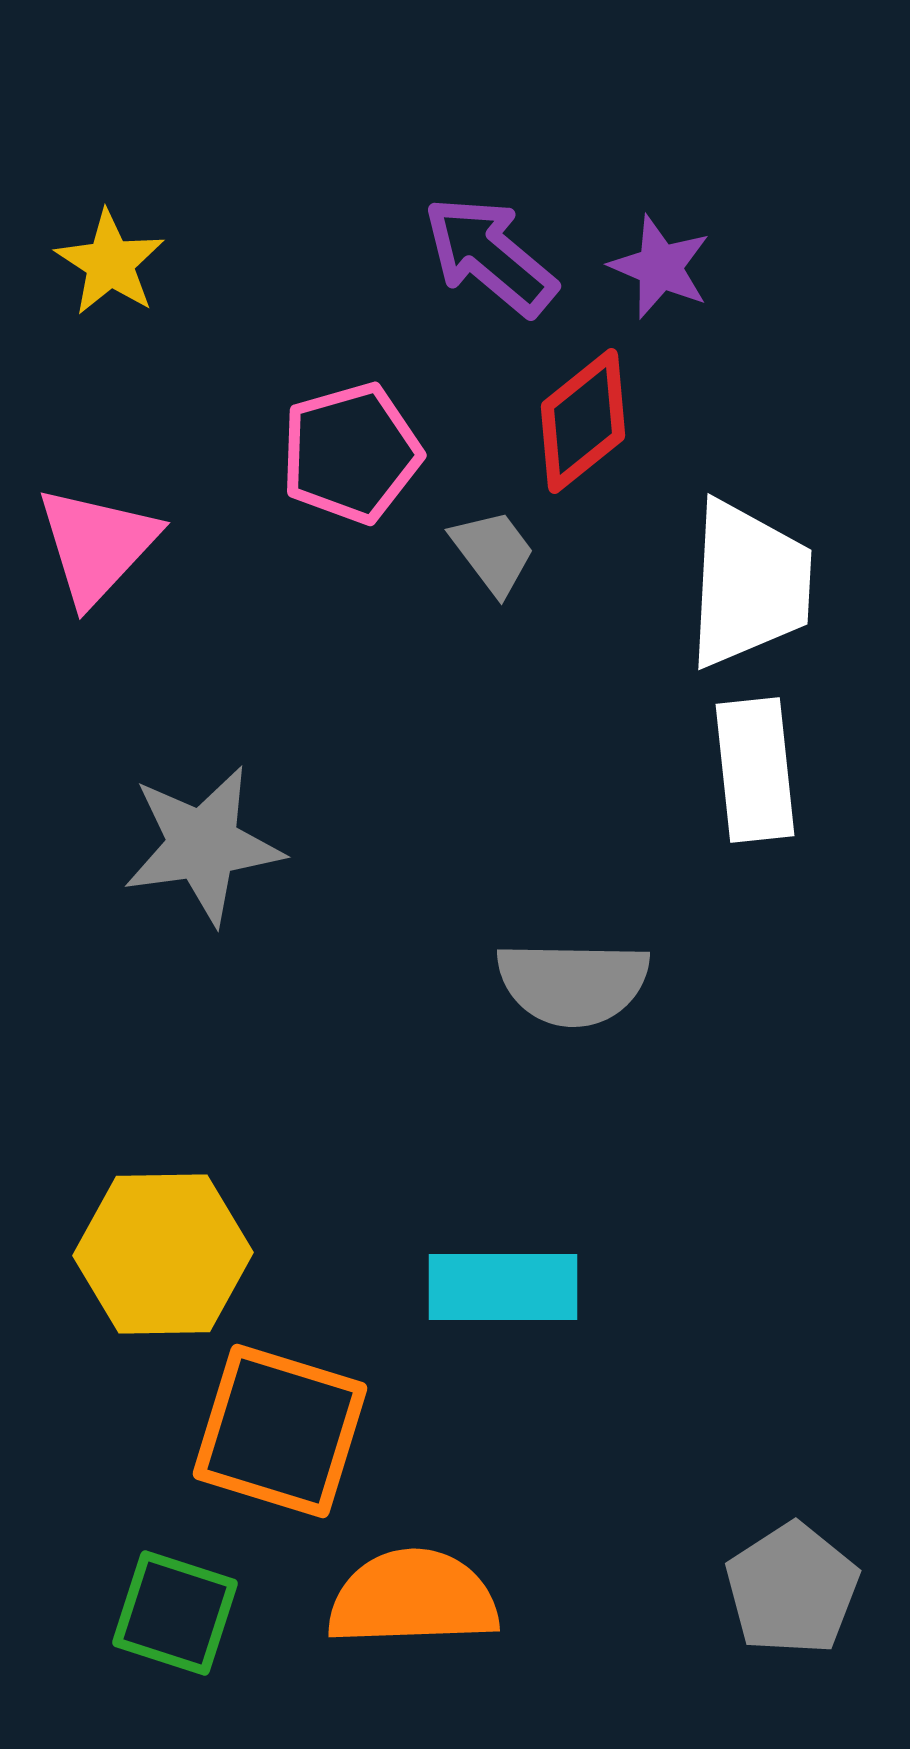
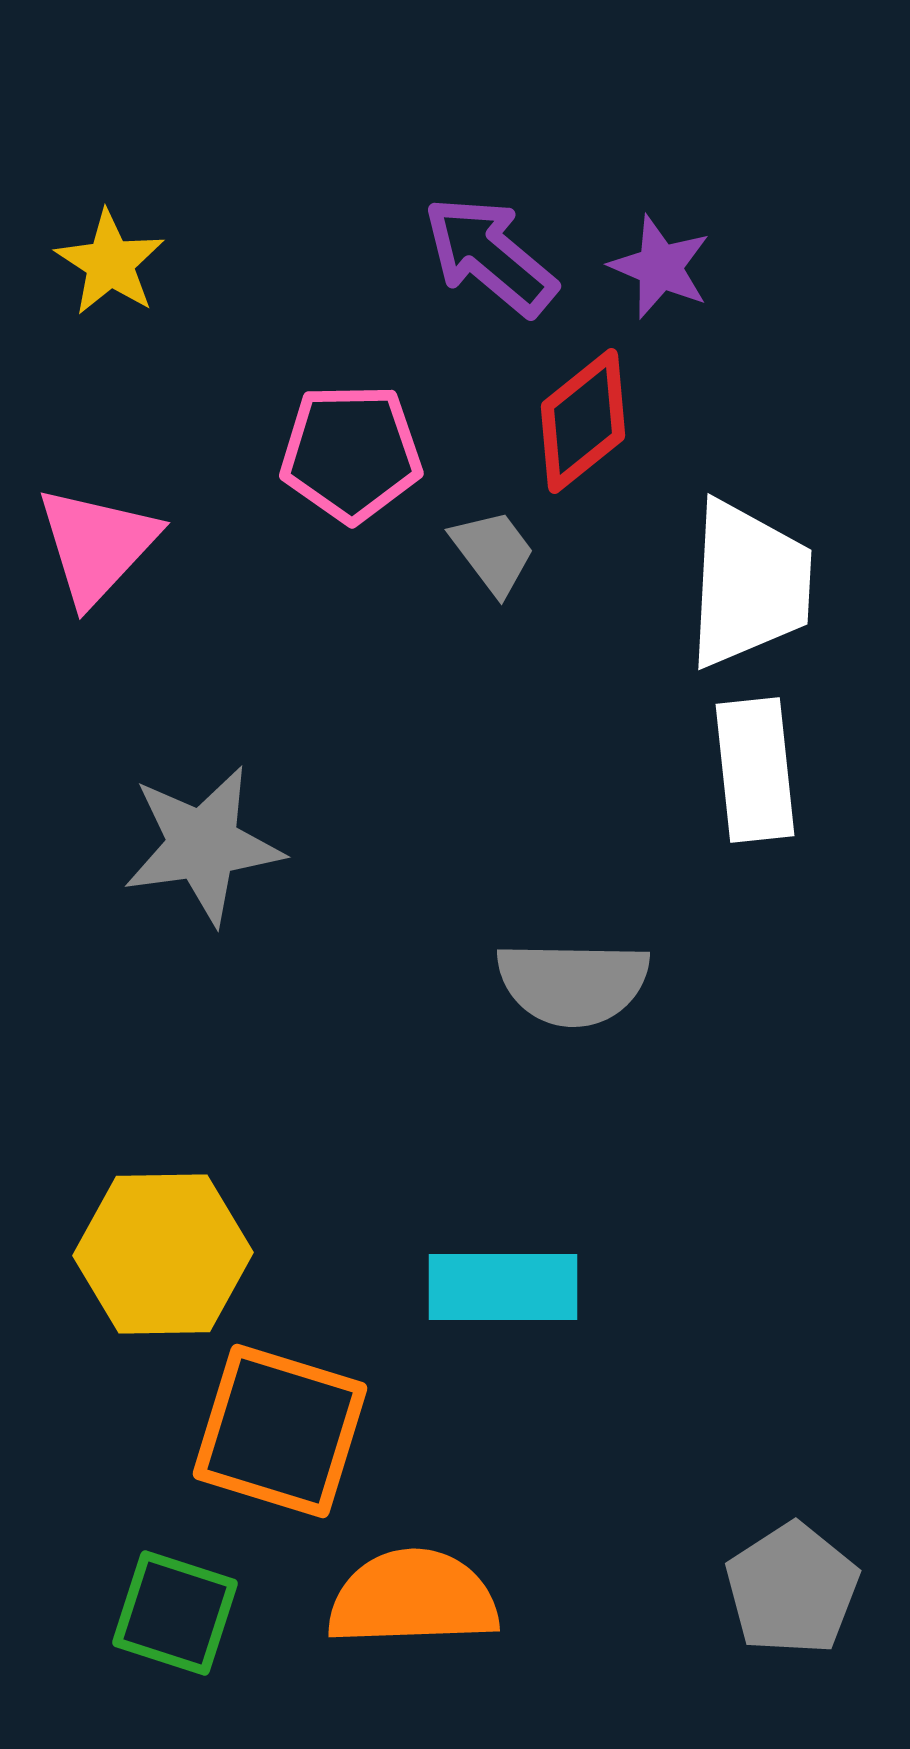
pink pentagon: rotated 15 degrees clockwise
